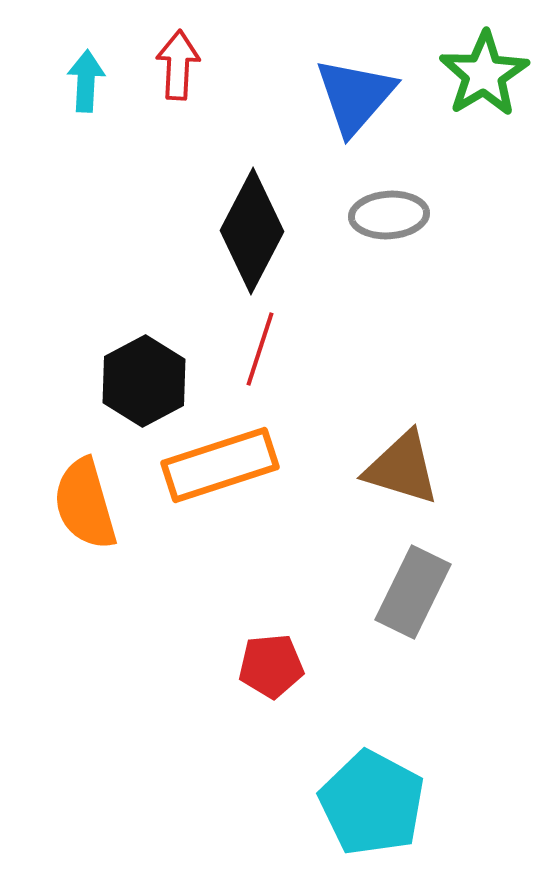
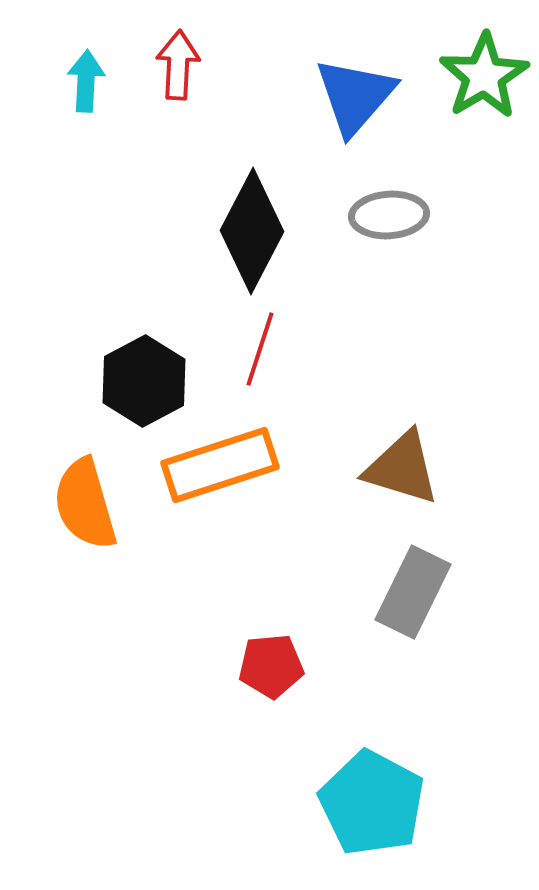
green star: moved 2 px down
